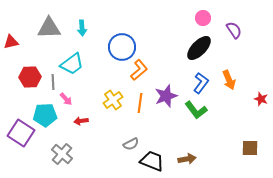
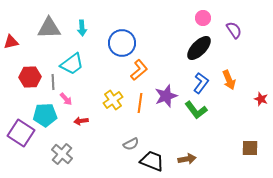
blue circle: moved 4 px up
